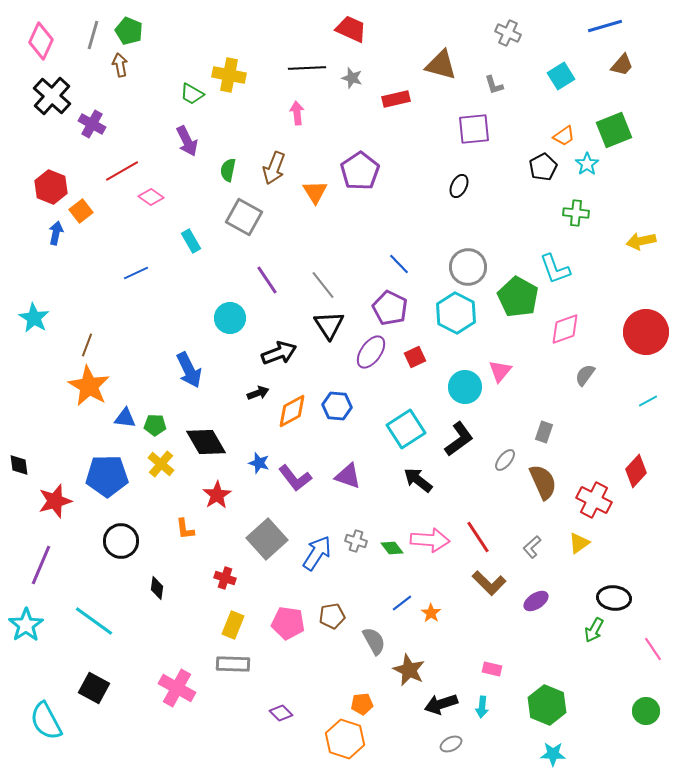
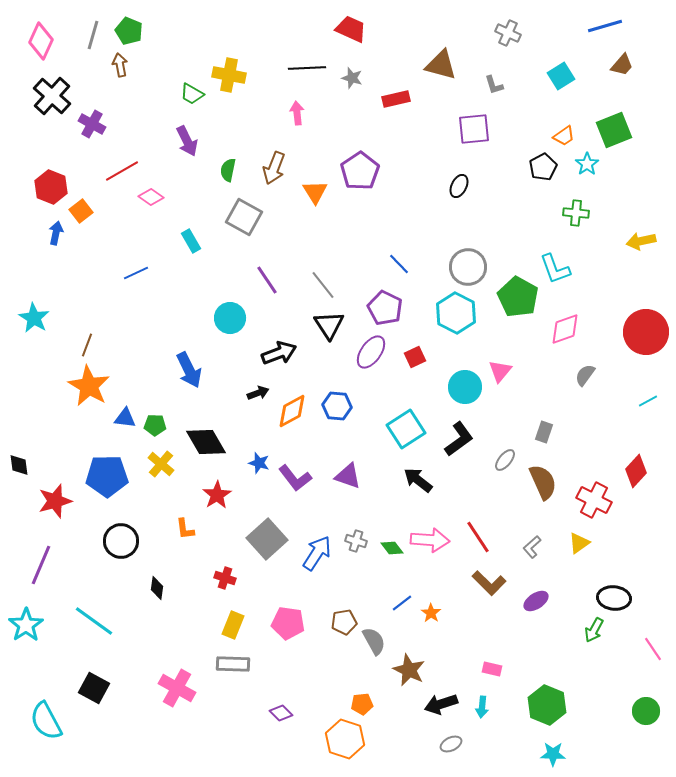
purple pentagon at (390, 308): moved 5 px left
brown pentagon at (332, 616): moved 12 px right, 6 px down
